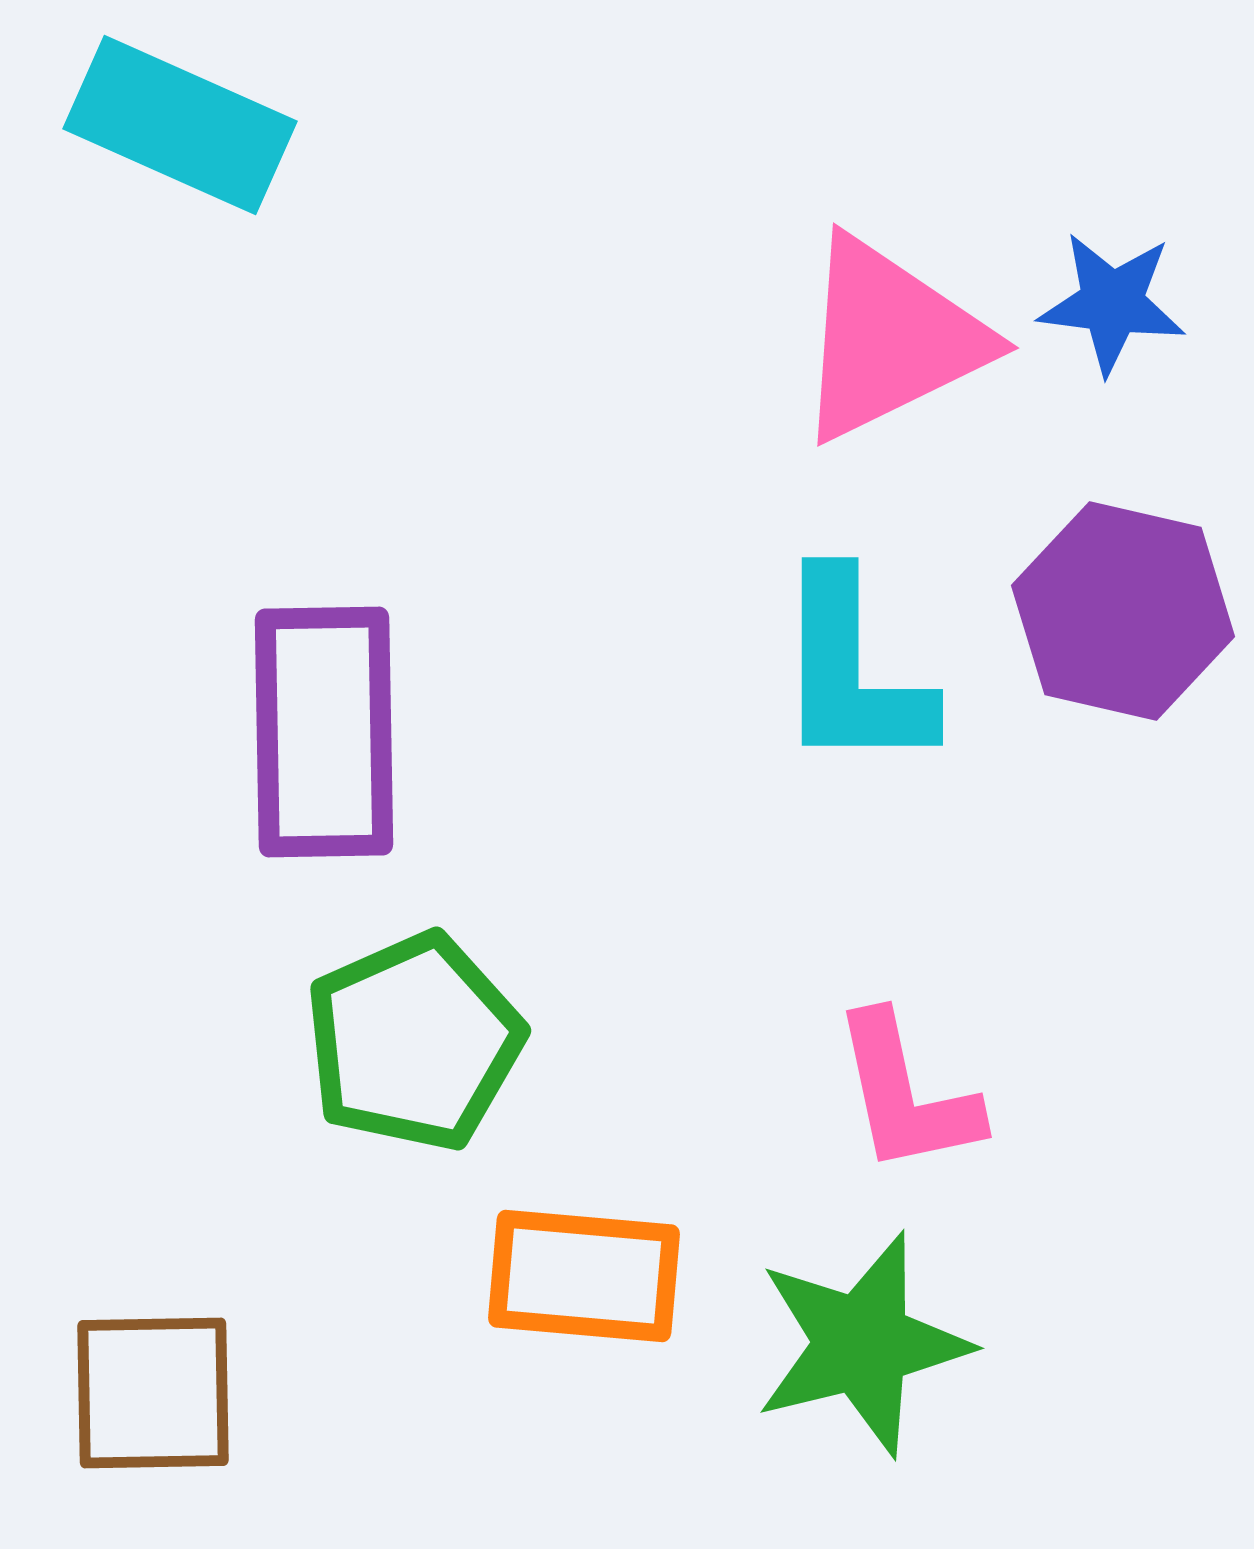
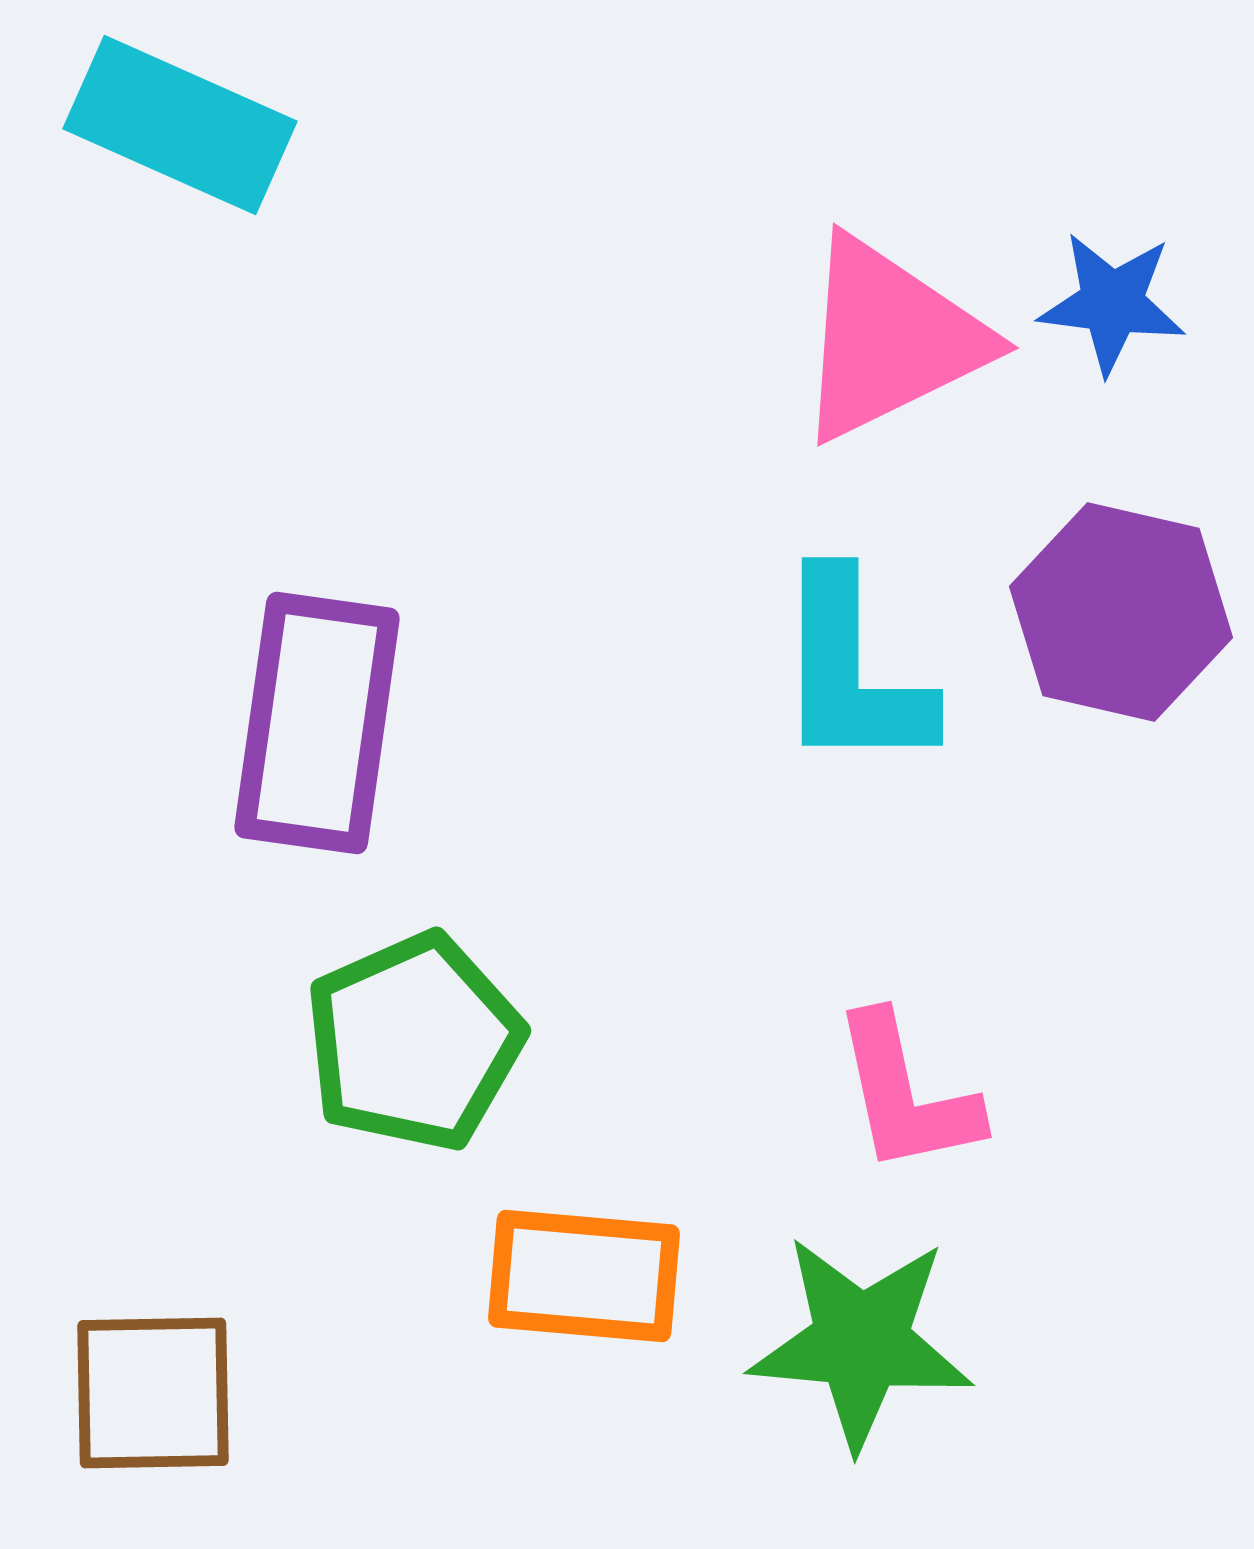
purple hexagon: moved 2 px left, 1 px down
purple rectangle: moved 7 px left, 9 px up; rotated 9 degrees clockwise
green star: moved 1 px left, 2 px up; rotated 19 degrees clockwise
